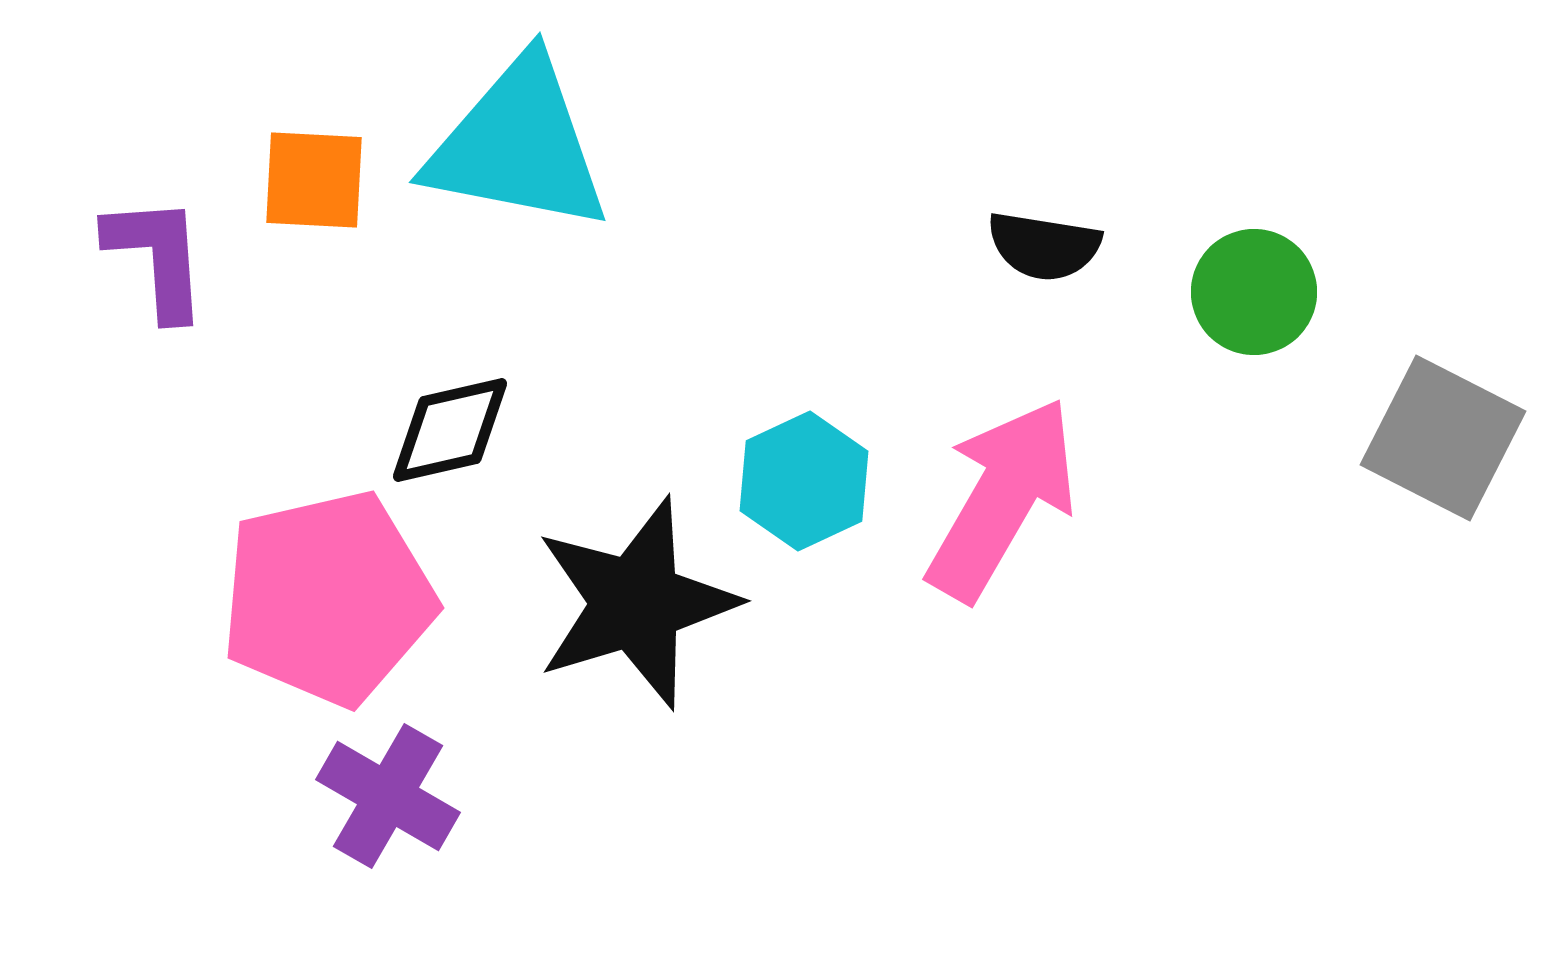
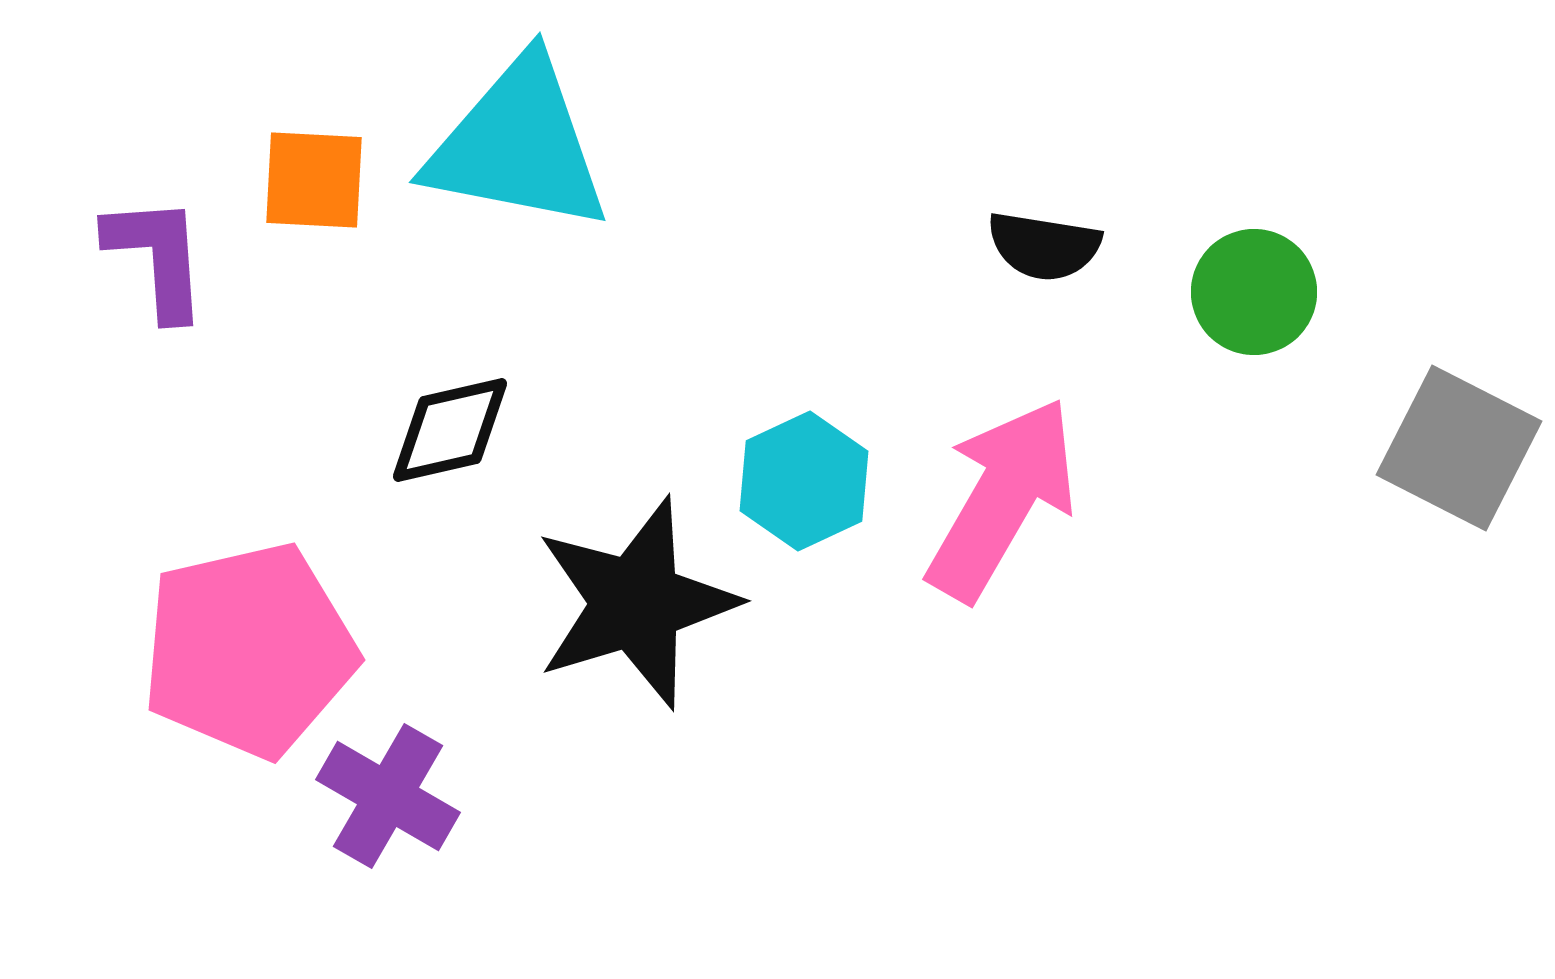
gray square: moved 16 px right, 10 px down
pink pentagon: moved 79 px left, 52 px down
